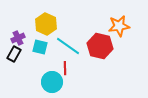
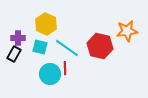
orange star: moved 8 px right, 5 px down
purple cross: rotated 24 degrees clockwise
cyan line: moved 1 px left, 2 px down
cyan circle: moved 2 px left, 8 px up
